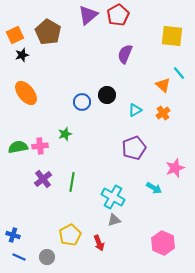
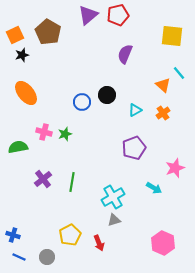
red pentagon: rotated 15 degrees clockwise
pink cross: moved 4 px right, 14 px up; rotated 21 degrees clockwise
cyan cross: rotated 30 degrees clockwise
